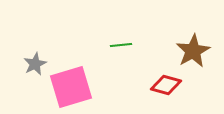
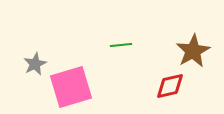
red diamond: moved 4 px right, 1 px down; rotated 28 degrees counterclockwise
